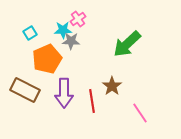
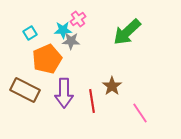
green arrow: moved 12 px up
